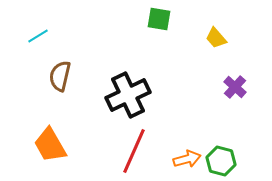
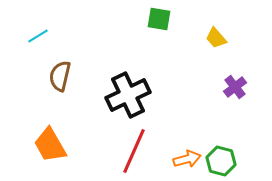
purple cross: rotated 10 degrees clockwise
